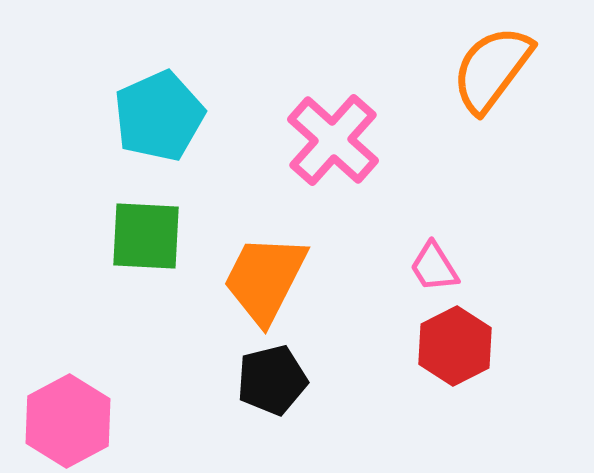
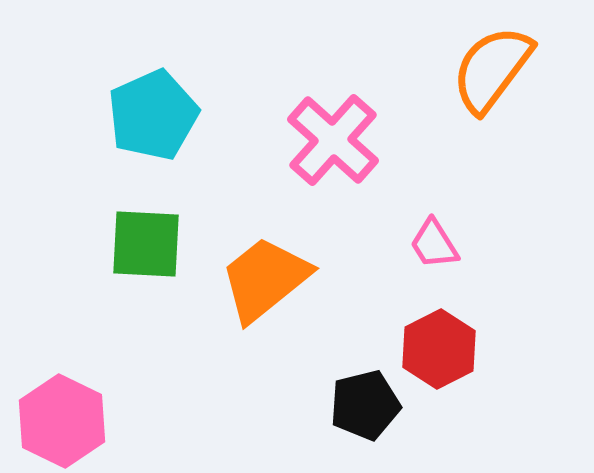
cyan pentagon: moved 6 px left, 1 px up
green square: moved 8 px down
pink trapezoid: moved 23 px up
orange trapezoid: rotated 24 degrees clockwise
red hexagon: moved 16 px left, 3 px down
black pentagon: moved 93 px right, 25 px down
pink hexagon: moved 6 px left; rotated 6 degrees counterclockwise
